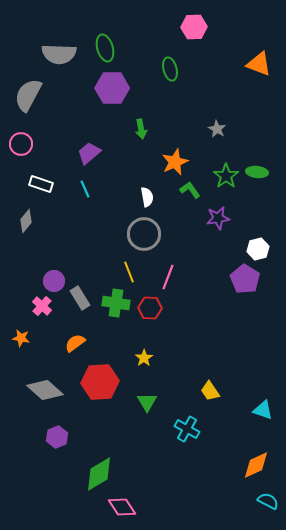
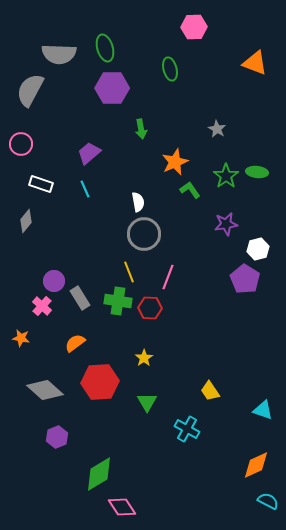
orange triangle at (259, 64): moved 4 px left, 1 px up
gray semicircle at (28, 95): moved 2 px right, 5 px up
white semicircle at (147, 197): moved 9 px left, 5 px down
purple star at (218, 218): moved 8 px right, 6 px down
green cross at (116, 303): moved 2 px right, 2 px up
